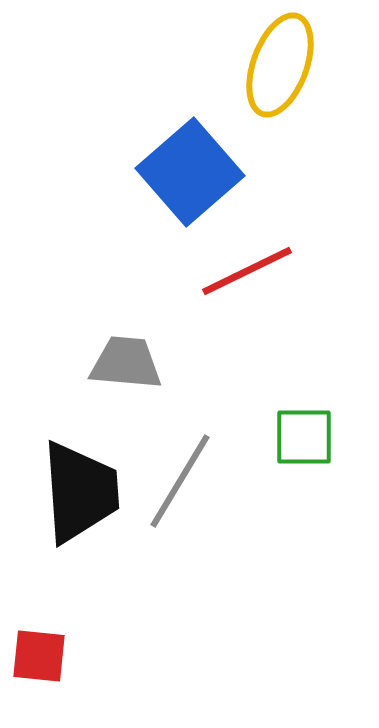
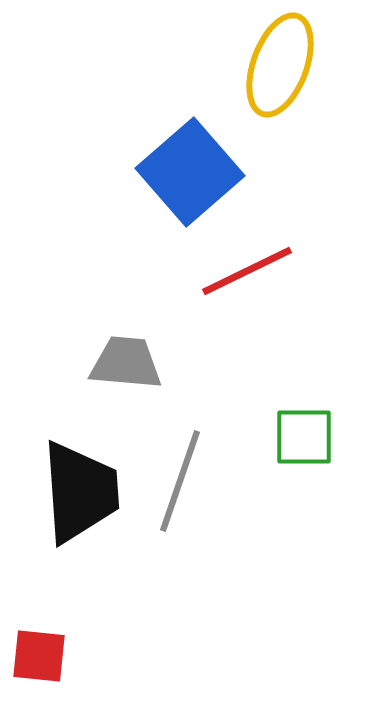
gray line: rotated 12 degrees counterclockwise
